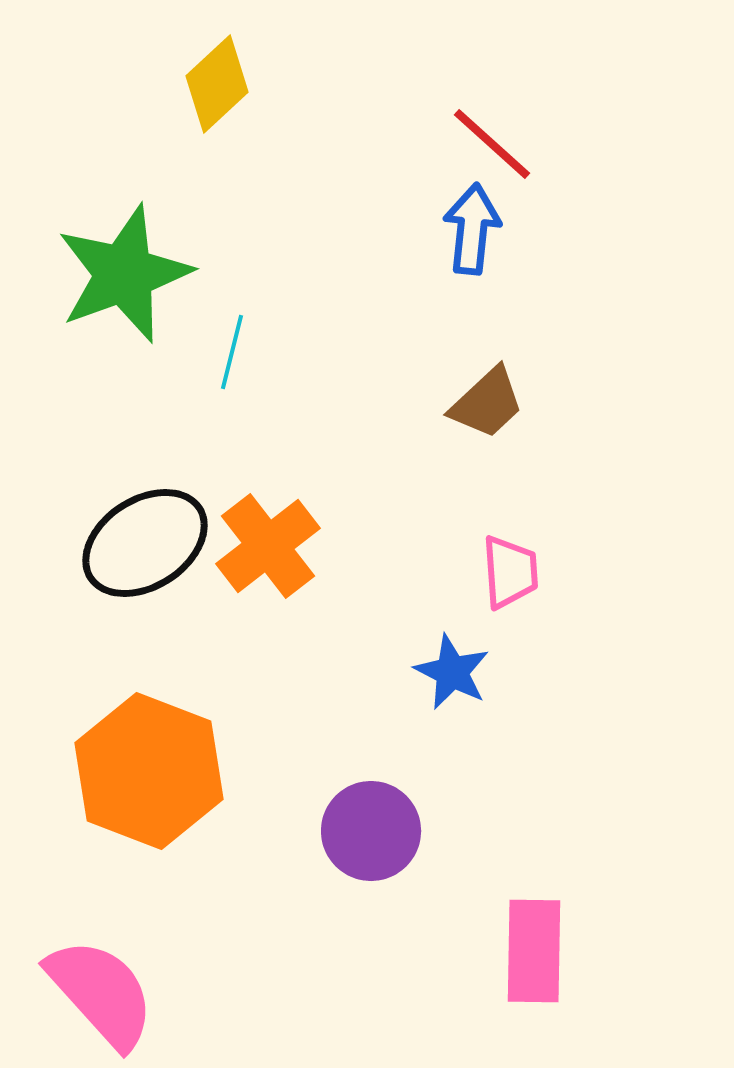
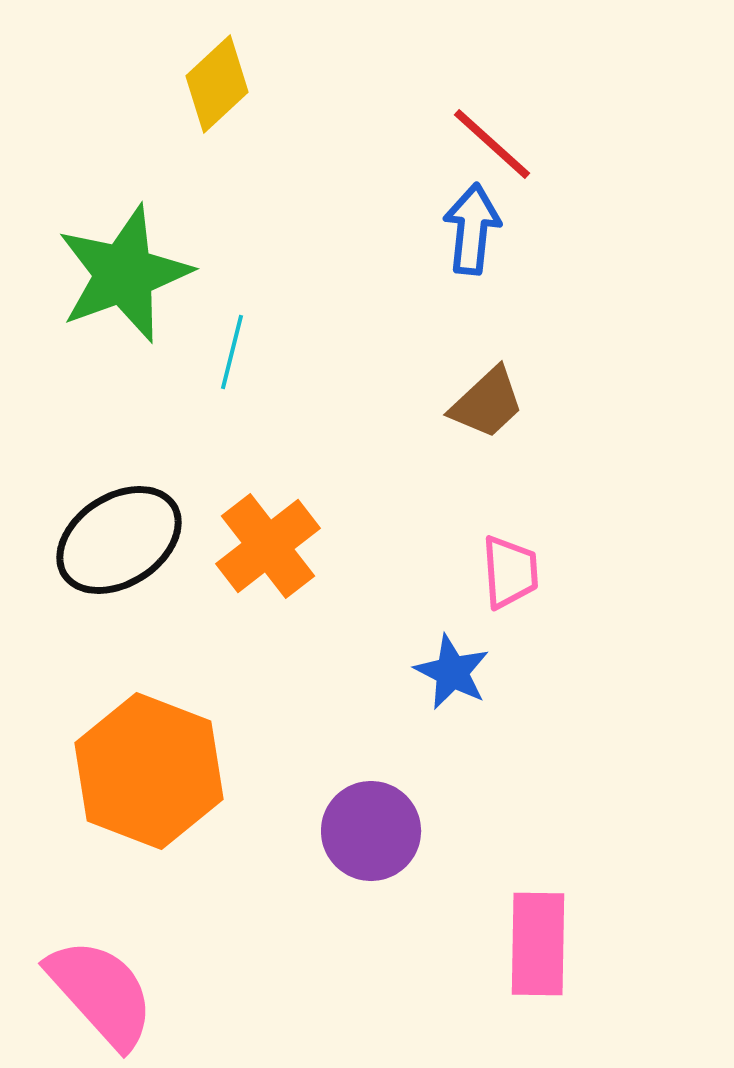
black ellipse: moved 26 px left, 3 px up
pink rectangle: moved 4 px right, 7 px up
